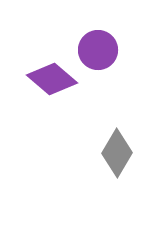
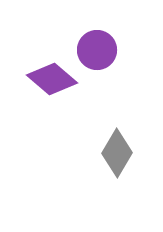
purple circle: moved 1 px left
